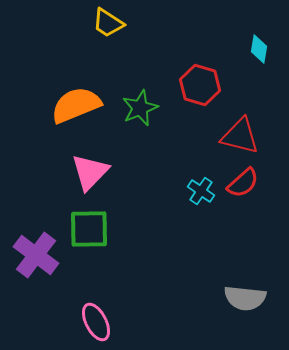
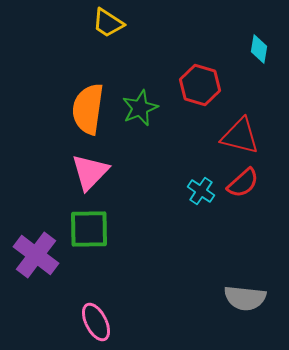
orange semicircle: moved 12 px right, 4 px down; rotated 60 degrees counterclockwise
